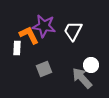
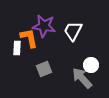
orange L-shape: moved 3 px down; rotated 15 degrees clockwise
